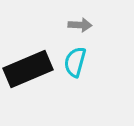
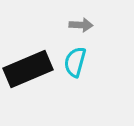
gray arrow: moved 1 px right
